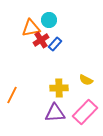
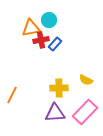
red cross: rotated 21 degrees clockwise
